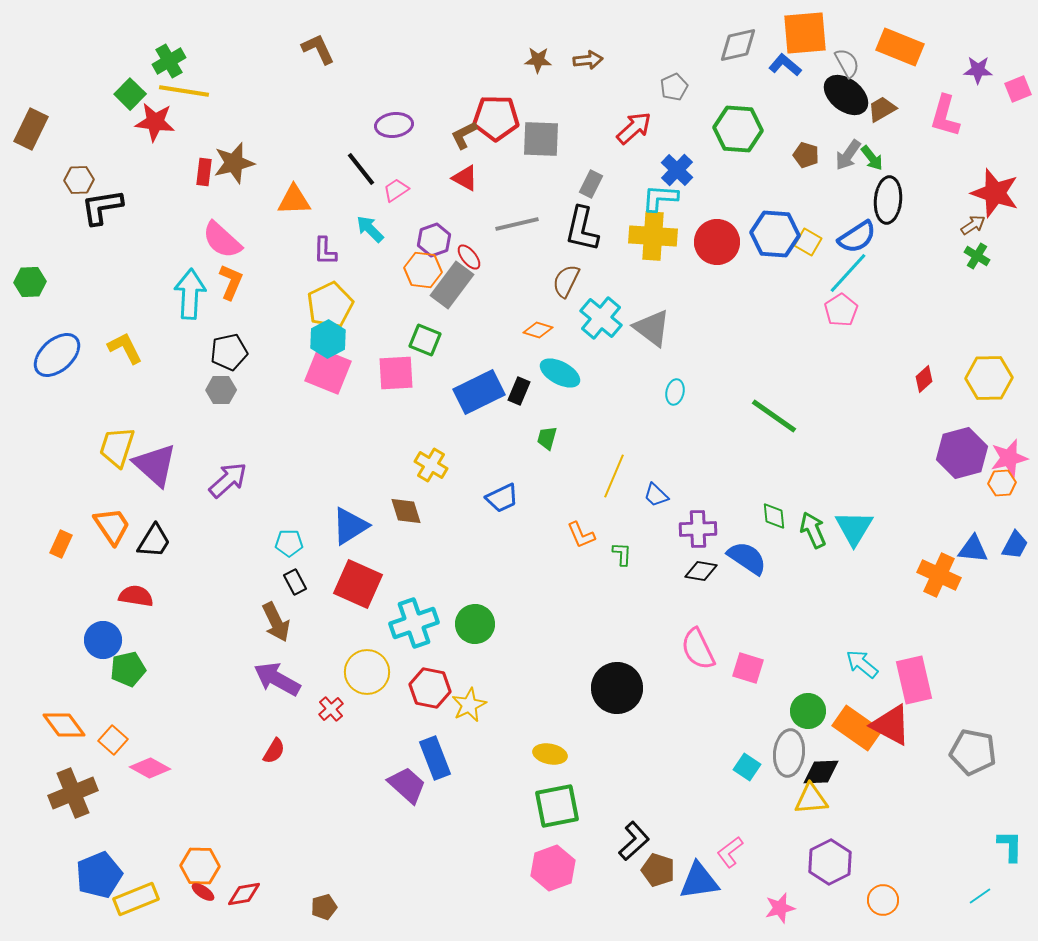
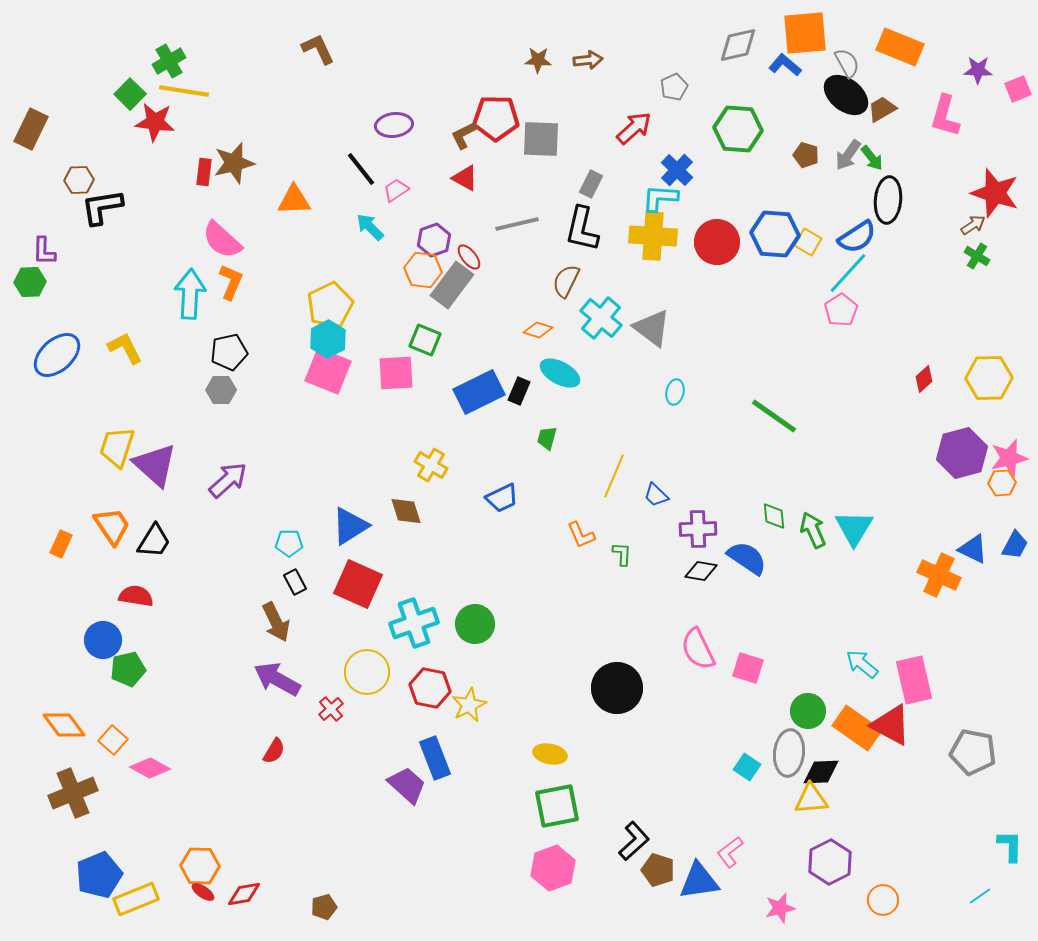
cyan arrow at (370, 229): moved 2 px up
purple L-shape at (325, 251): moved 281 px left
blue triangle at (973, 549): rotated 20 degrees clockwise
